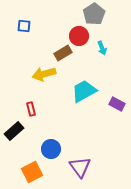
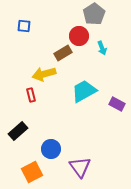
red rectangle: moved 14 px up
black rectangle: moved 4 px right
